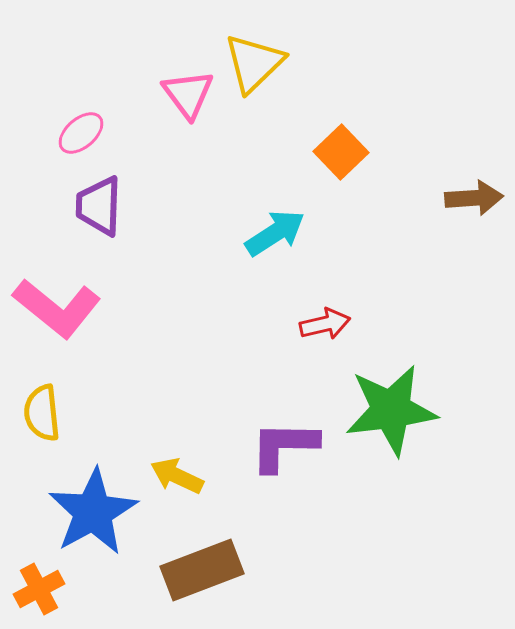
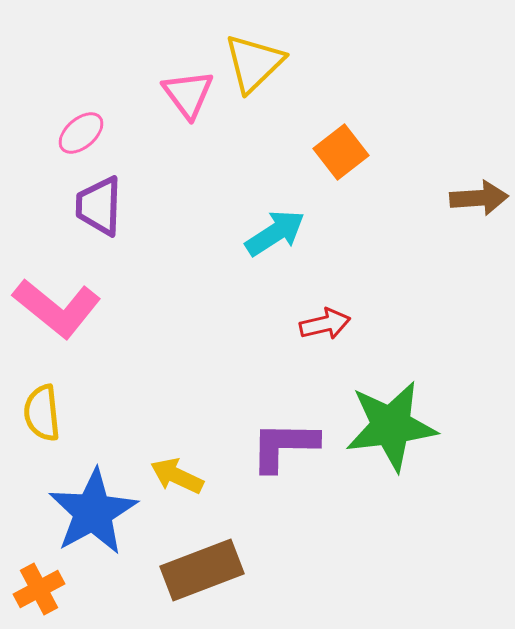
orange square: rotated 6 degrees clockwise
brown arrow: moved 5 px right
green star: moved 16 px down
